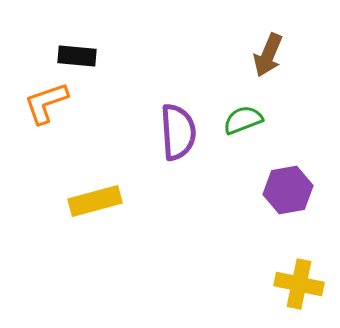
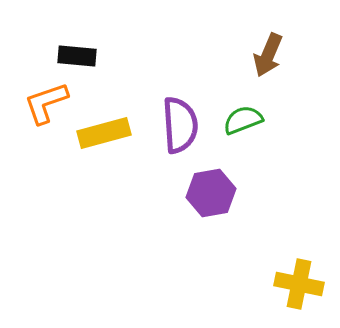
purple semicircle: moved 2 px right, 7 px up
purple hexagon: moved 77 px left, 3 px down
yellow rectangle: moved 9 px right, 68 px up
